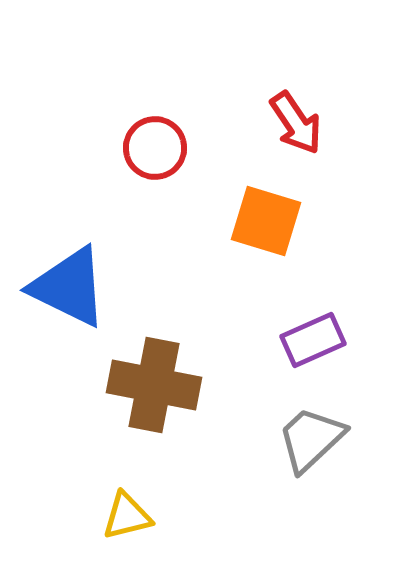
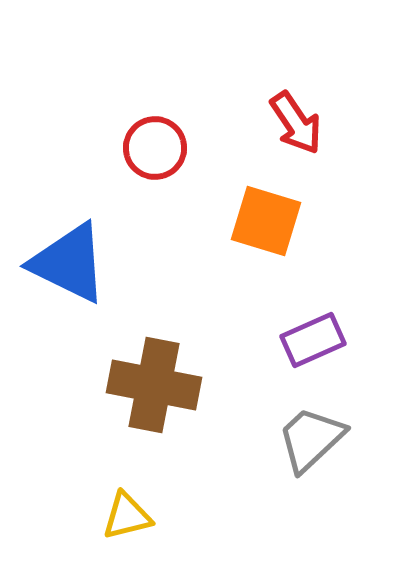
blue triangle: moved 24 px up
